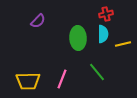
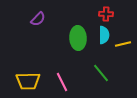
red cross: rotated 16 degrees clockwise
purple semicircle: moved 2 px up
cyan semicircle: moved 1 px right, 1 px down
green line: moved 4 px right, 1 px down
pink line: moved 3 px down; rotated 48 degrees counterclockwise
